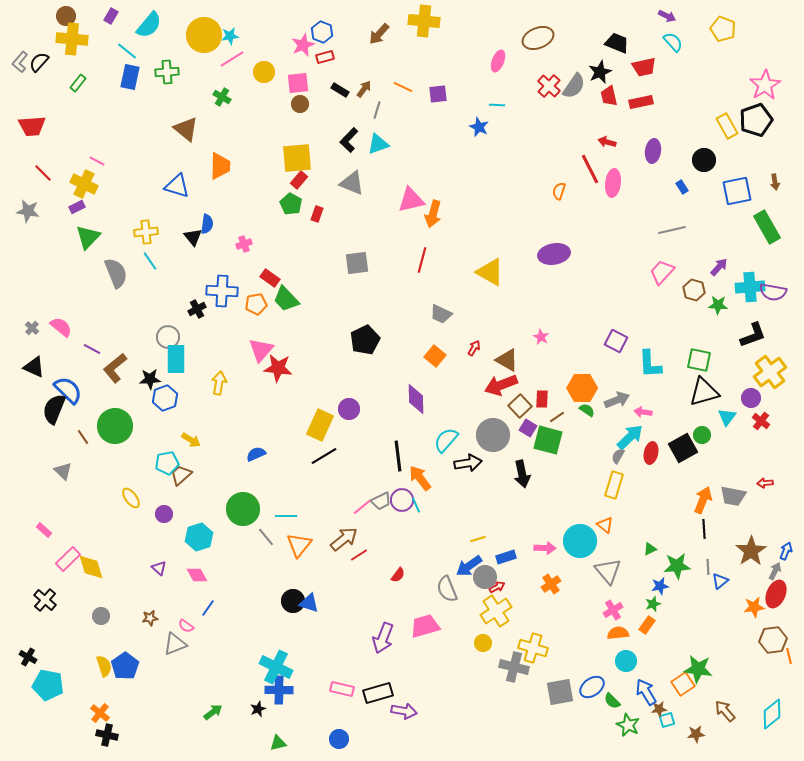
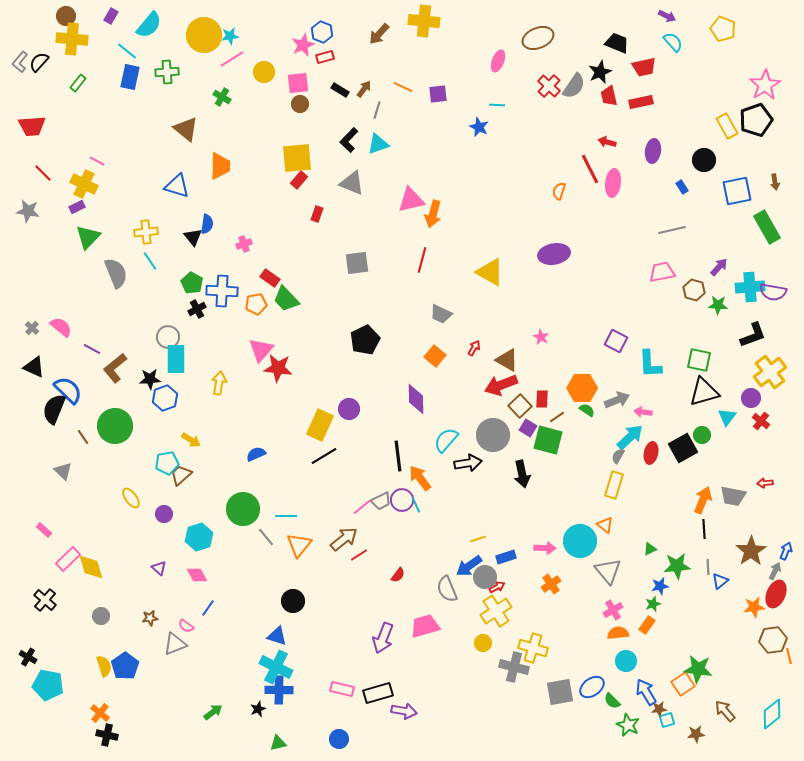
green pentagon at (291, 204): moved 99 px left, 79 px down
pink trapezoid at (662, 272): rotated 36 degrees clockwise
blue triangle at (309, 603): moved 32 px left, 33 px down
